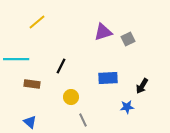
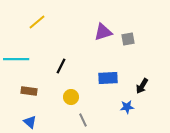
gray square: rotated 16 degrees clockwise
brown rectangle: moved 3 px left, 7 px down
